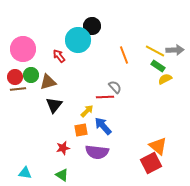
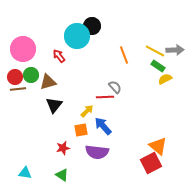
cyan circle: moved 1 px left, 4 px up
